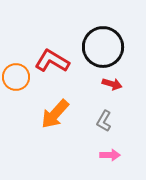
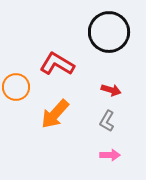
black circle: moved 6 px right, 15 px up
red L-shape: moved 5 px right, 3 px down
orange circle: moved 10 px down
red arrow: moved 1 px left, 6 px down
gray L-shape: moved 3 px right
